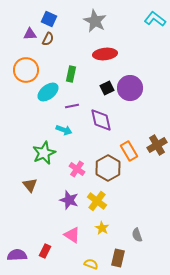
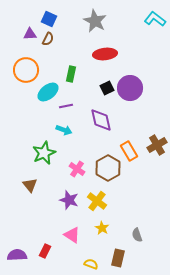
purple line: moved 6 px left
